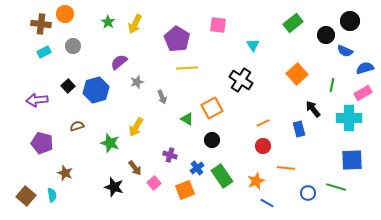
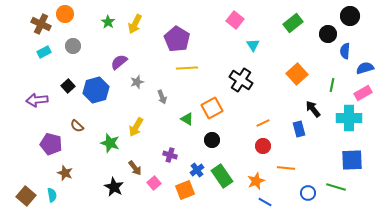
black circle at (350, 21): moved 5 px up
brown cross at (41, 24): rotated 18 degrees clockwise
pink square at (218, 25): moved 17 px right, 5 px up; rotated 30 degrees clockwise
black circle at (326, 35): moved 2 px right, 1 px up
blue semicircle at (345, 51): rotated 70 degrees clockwise
brown semicircle at (77, 126): rotated 120 degrees counterclockwise
purple pentagon at (42, 143): moved 9 px right, 1 px down
blue cross at (197, 168): moved 2 px down
black star at (114, 187): rotated 12 degrees clockwise
blue line at (267, 203): moved 2 px left, 1 px up
